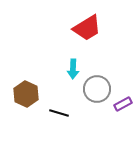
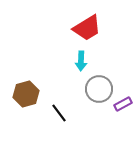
cyan arrow: moved 8 px right, 8 px up
gray circle: moved 2 px right
brown hexagon: rotated 20 degrees clockwise
black line: rotated 36 degrees clockwise
